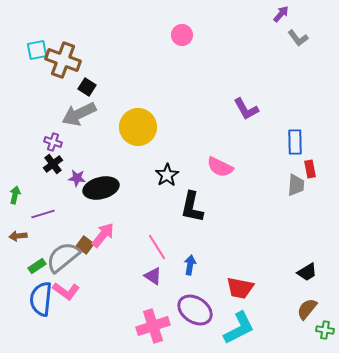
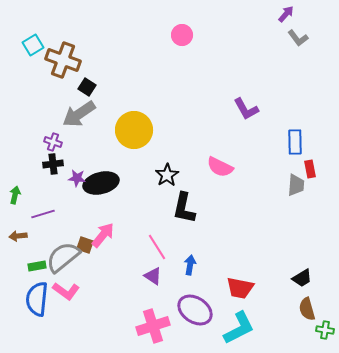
purple arrow: moved 5 px right
cyan square: moved 4 px left, 5 px up; rotated 20 degrees counterclockwise
gray arrow: rotated 8 degrees counterclockwise
yellow circle: moved 4 px left, 3 px down
black cross: rotated 30 degrees clockwise
black ellipse: moved 5 px up
black L-shape: moved 8 px left, 1 px down
brown square: rotated 18 degrees counterclockwise
green rectangle: rotated 24 degrees clockwise
black trapezoid: moved 5 px left, 6 px down
blue semicircle: moved 4 px left
brown semicircle: rotated 55 degrees counterclockwise
